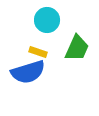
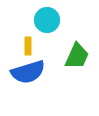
green trapezoid: moved 8 px down
yellow rectangle: moved 10 px left, 6 px up; rotated 72 degrees clockwise
